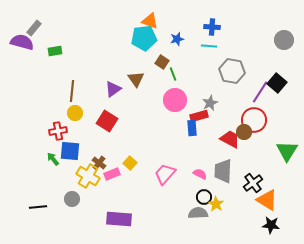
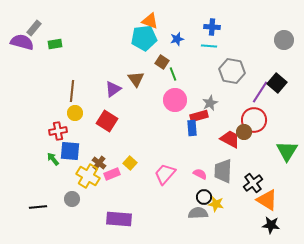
green rectangle at (55, 51): moved 7 px up
yellow star at (216, 204): rotated 21 degrees counterclockwise
